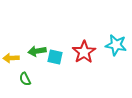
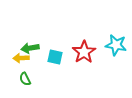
green arrow: moved 7 px left, 3 px up
yellow arrow: moved 10 px right
